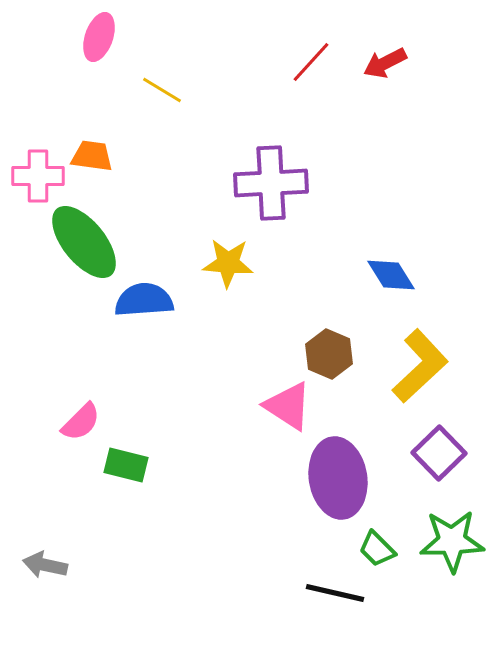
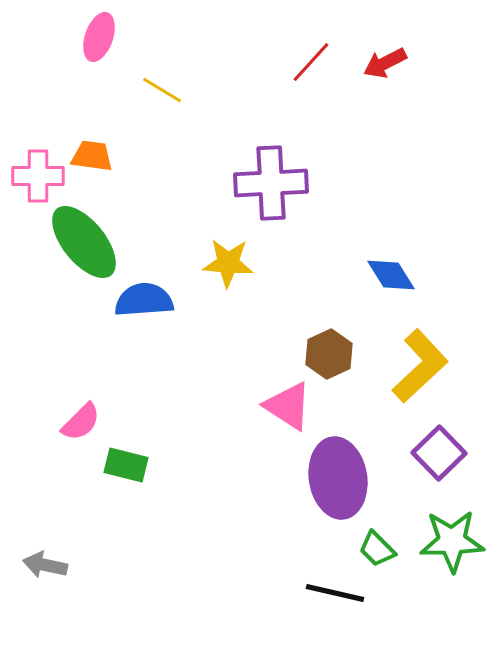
brown hexagon: rotated 12 degrees clockwise
